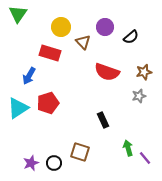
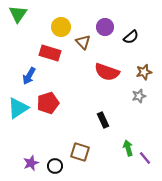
black circle: moved 1 px right, 3 px down
